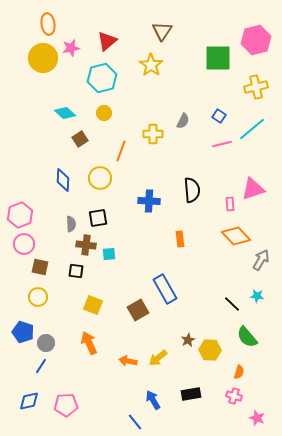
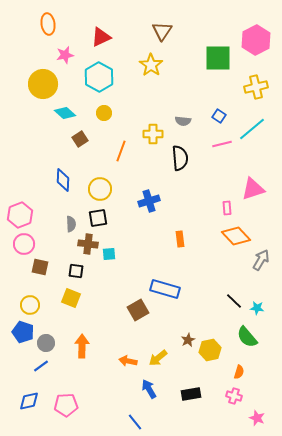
pink hexagon at (256, 40): rotated 12 degrees counterclockwise
red triangle at (107, 41): moved 6 px left, 4 px up; rotated 15 degrees clockwise
pink star at (71, 48): moved 6 px left, 7 px down
yellow circle at (43, 58): moved 26 px down
cyan hexagon at (102, 78): moved 3 px left, 1 px up; rotated 16 degrees counterclockwise
gray semicircle at (183, 121): rotated 70 degrees clockwise
yellow circle at (100, 178): moved 11 px down
black semicircle at (192, 190): moved 12 px left, 32 px up
blue cross at (149, 201): rotated 20 degrees counterclockwise
pink rectangle at (230, 204): moved 3 px left, 4 px down
brown cross at (86, 245): moved 2 px right, 1 px up
blue rectangle at (165, 289): rotated 44 degrees counterclockwise
cyan star at (257, 296): moved 12 px down
yellow circle at (38, 297): moved 8 px left, 8 px down
black line at (232, 304): moved 2 px right, 3 px up
yellow square at (93, 305): moved 22 px left, 7 px up
orange arrow at (89, 343): moved 7 px left, 3 px down; rotated 25 degrees clockwise
yellow hexagon at (210, 350): rotated 15 degrees counterclockwise
blue line at (41, 366): rotated 21 degrees clockwise
blue arrow at (153, 400): moved 4 px left, 11 px up
